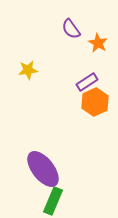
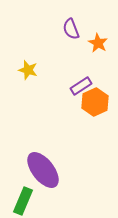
purple semicircle: rotated 15 degrees clockwise
yellow star: rotated 24 degrees clockwise
purple rectangle: moved 6 px left, 4 px down
purple ellipse: moved 1 px down
green rectangle: moved 30 px left
